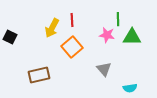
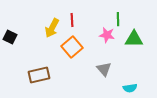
green triangle: moved 2 px right, 2 px down
